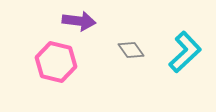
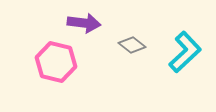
purple arrow: moved 5 px right, 2 px down
gray diamond: moved 1 px right, 5 px up; rotated 16 degrees counterclockwise
